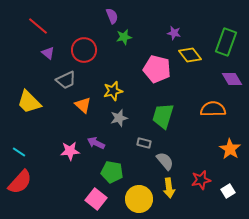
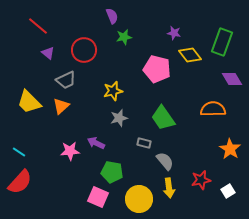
green rectangle: moved 4 px left
orange triangle: moved 22 px left, 1 px down; rotated 36 degrees clockwise
green trapezoid: moved 2 px down; rotated 52 degrees counterclockwise
pink square: moved 2 px right, 2 px up; rotated 15 degrees counterclockwise
